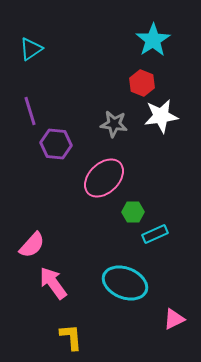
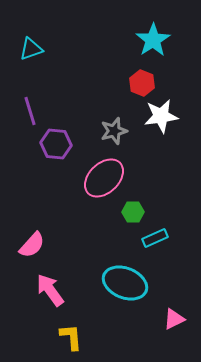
cyan triangle: rotated 15 degrees clockwise
gray star: moved 7 px down; rotated 24 degrees counterclockwise
cyan rectangle: moved 4 px down
pink arrow: moved 3 px left, 7 px down
